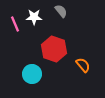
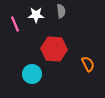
gray semicircle: rotated 32 degrees clockwise
white star: moved 2 px right, 2 px up
red hexagon: rotated 15 degrees counterclockwise
orange semicircle: moved 5 px right, 1 px up; rotated 14 degrees clockwise
